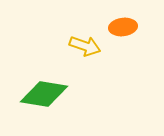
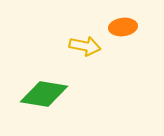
yellow arrow: rotated 8 degrees counterclockwise
